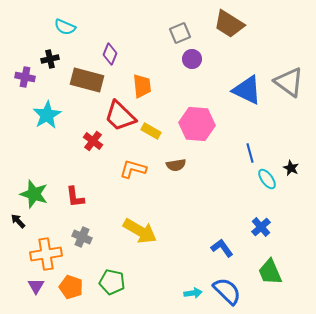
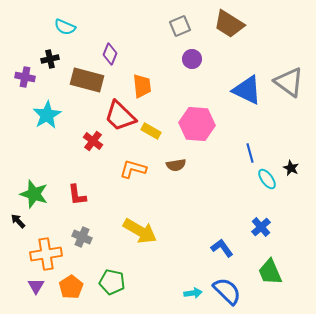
gray square: moved 7 px up
red L-shape: moved 2 px right, 2 px up
orange pentagon: rotated 20 degrees clockwise
